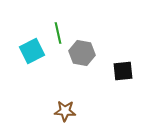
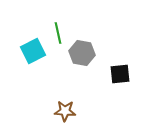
cyan square: moved 1 px right
black square: moved 3 px left, 3 px down
